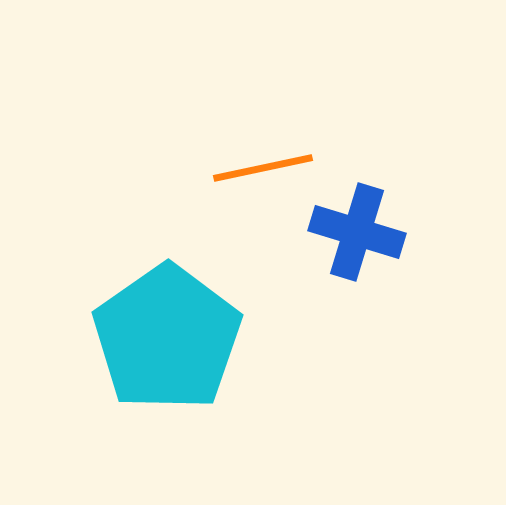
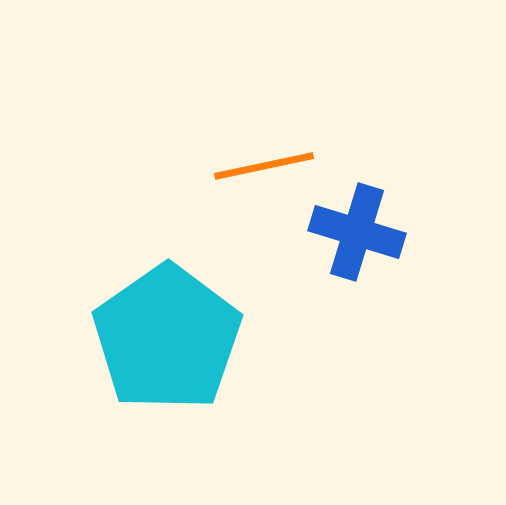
orange line: moved 1 px right, 2 px up
